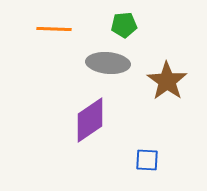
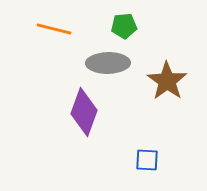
green pentagon: moved 1 px down
orange line: rotated 12 degrees clockwise
gray ellipse: rotated 6 degrees counterclockwise
purple diamond: moved 6 px left, 8 px up; rotated 36 degrees counterclockwise
